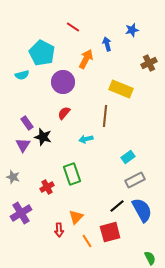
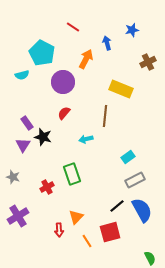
blue arrow: moved 1 px up
brown cross: moved 1 px left, 1 px up
purple cross: moved 3 px left, 3 px down
